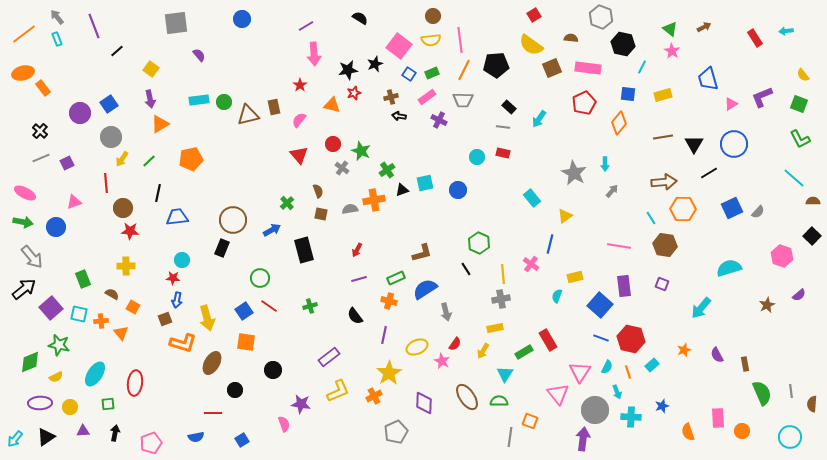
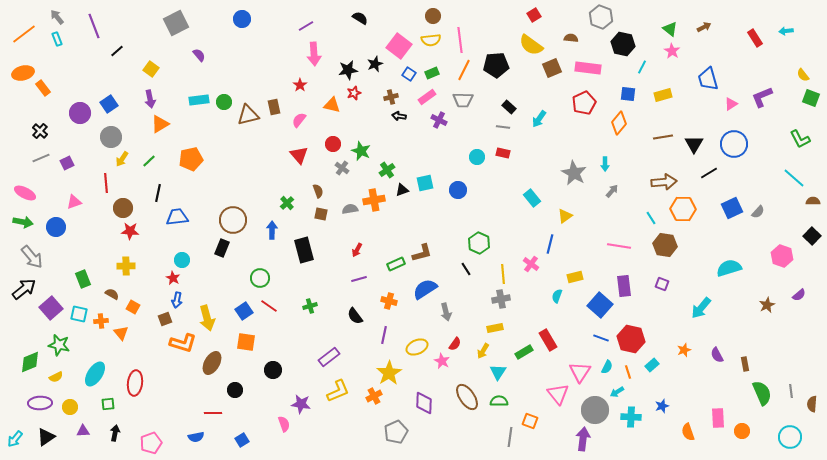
gray square at (176, 23): rotated 20 degrees counterclockwise
green square at (799, 104): moved 12 px right, 6 px up
blue arrow at (272, 230): rotated 60 degrees counterclockwise
red star at (173, 278): rotated 24 degrees clockwise
green rectangle at (396, 278): moved 14 px up
cyan triangle at (505, 374): moved 7 px left, 2 px up
cyan arrow at (617, 392): rotated 80 degrees clockwise
